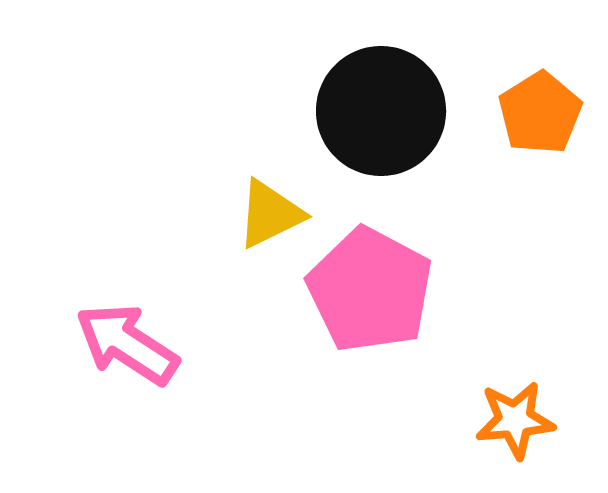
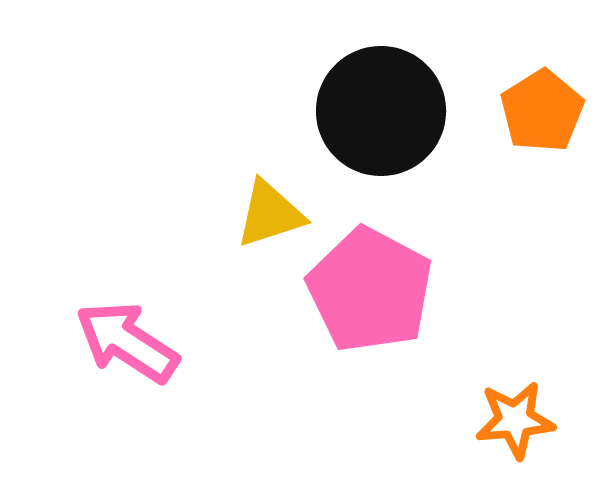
orange pentagon: moved 2 px right, 2 px up
yellow triangle: rotated 8 degrees clockwise
pink arrow: moved 2 px up
